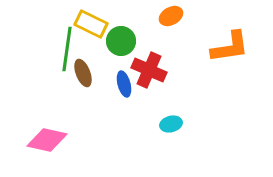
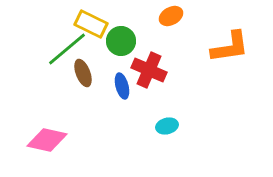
green line: rotated 42 degrees clockwise
blue ellipse: moved 2 px left, 2 px down
cyan ellipse: moved 4 px left, 2 px down
